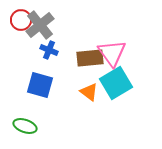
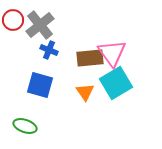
red circle: moved 8 px left
orange triangle: moved 4 px left; rotated 18 degrees clockwise
